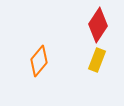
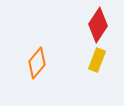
orange diamond: moved 2 px left, 2 px down
